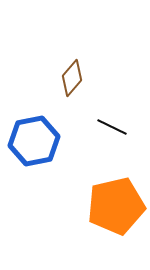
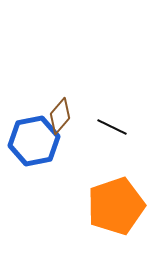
brown diamond: moved 12 px left, 38 px down
orange pentagon: rotated 6 degrees counterclockwise
